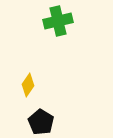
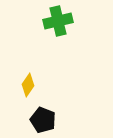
black pentagon: moved 2 px right, 2 px up; rotated 10 degrees counterclockwise
